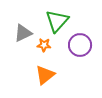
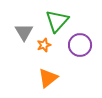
gray triangle: moved 1 px right, 1 px up; rotated 36 degrees counterclockwise
orange star: rotated 24 degrees counterclockwise
orange triangle: moved 3 px right, 3 px down
